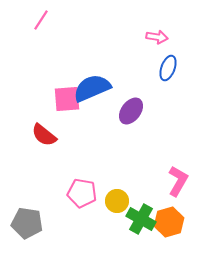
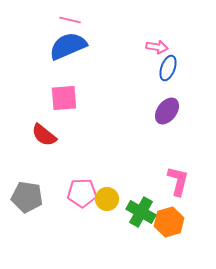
pink line: moved 29 px right; rotated 70 degrees clockwise
pink arrow: moved 10 px down
blue semicircle: moved 24 px left, 42 px up
pink square: moved 3 px left, 1 px up
purple ellipse: moved 36 px right
pink L-shape: rotated 16 degrees counterclockwise
pink pentagon: rotated 12 degrees counterclockwise
yellow circle: moved 10 px left, 2 px up
green cross: moved 7 px up
gray pentagon: moved 26 px up
